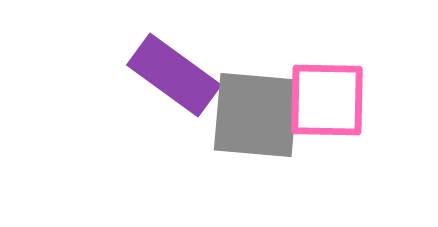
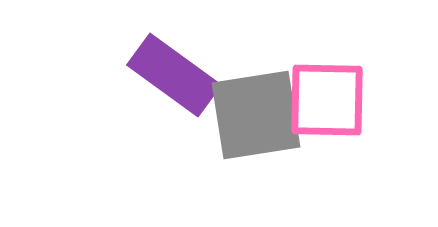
gray square: rotated 14 degrees counterclockwise
